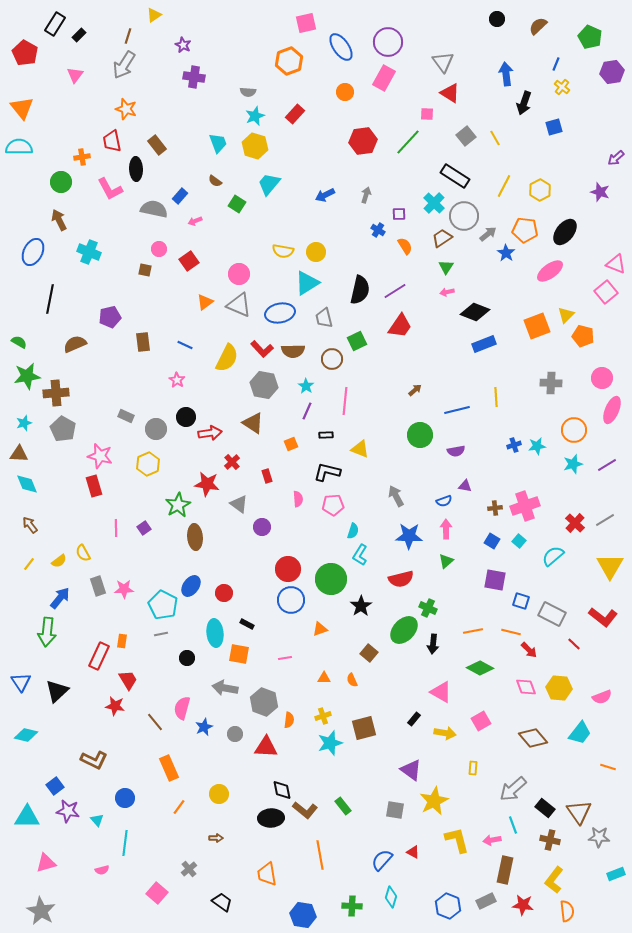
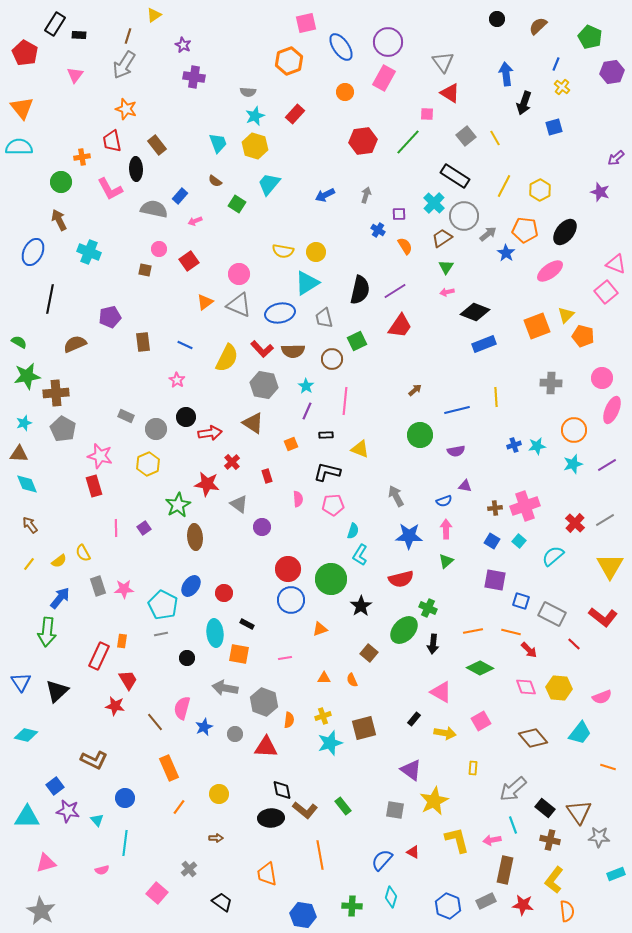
black rectangle at (79, 35): rotated 48 degrees clockwise
